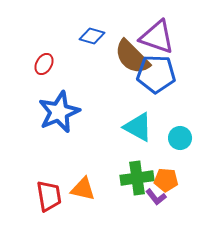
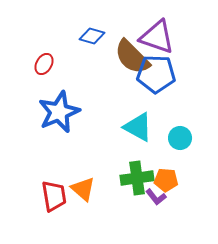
orange triangle: rotated 28 degrees clockwise
red trapezoid: moved 5 px right
